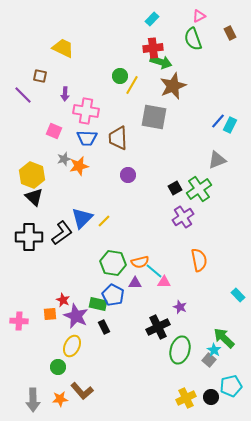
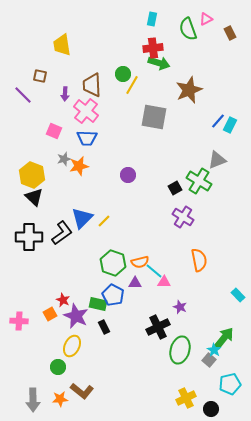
pink triangle at (199, 16): moved 7 px right, 3 px down
cyan rectangle at (152, 19): rotated 32 degrees counterclockwise
green semicircle at (193, 39): moved 5 px left, 10 px up
yellow trapezoid at (63, 48): moved 1 px left, 3 px up; rotated 125 degrees counterclockwise
green arrow at (161, 62): moved 2 px left, 1 px down
green circle at (120, 76): moved 3 px right, 2 px up
brown star at (173, 86): moved 16 px right, 4 px down
pink cross at (86, 111): rotated 30 degrees clockwise
brown trapezoid at (118, 138): moved 26 px left, 53 px up
green cross at (199, 189): moved 8 px up; rotated 25 degrees counterclockwise
purple cross at (183, 217): rotated 25 degrees counterclockwise
green hexagon at (113, 263): rotated 10 degrees clockwise
orange square at (50, 314): rotated 24 degrees counterclockwise
green arrow at (224, 338): rotated 85 degrees clockwise
cyan pentagon at (231, 386): moved 1 px left, 2 px up
brown L-shape at (82, 391): rotated 10 degrees counterclockwise
black circle at (211, 397): moved 12 px down
